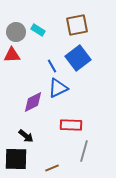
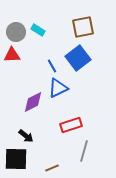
brown square: moved 6 px right, 2 px down
red rectangle: rotated 20 degrees counterclockwise
